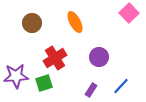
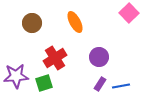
blue line: rotated 36 degrees clockwise
purple rectangle: moved 9 px right, 6 px up
